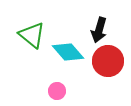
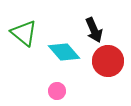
black arrow: moved 5 px left; rotated 40 degrees counterclockwise
green triangle: moved 8 px left, 2 px up
cyan diamond: moved 4 px left
